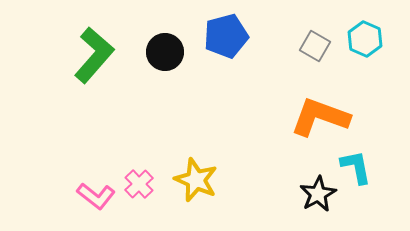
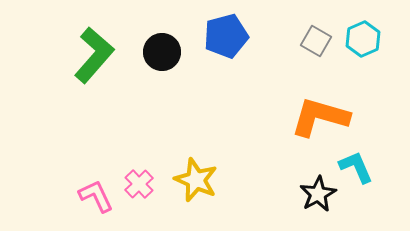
cyan hexagon: moved 2 px left; rotated 12 degrees clockwise
gray square: moved 1 px right, 5 px up
black circle: moved 3 px left
orange L-shape: rotated 4 degrees counterclockwise
cyan L-shape: rotated 12 degrees counterclockwise
pink L-shape: rotated 153 degrees counterclockwise
